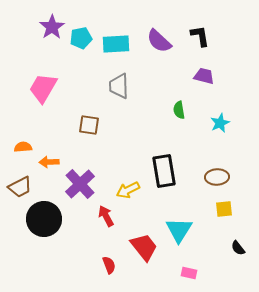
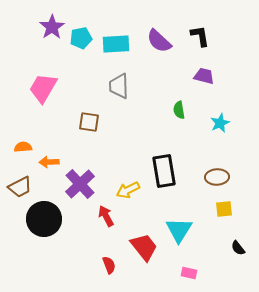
brown square: moved 3 px up
